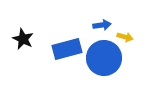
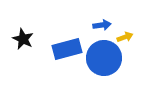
yellow arrow: rotated 35 degrees counterclockwise
